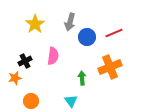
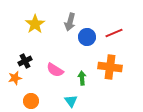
pink semicircle: moved 2 px right, 14 px down; rotated 114 degrees clockwise
orange cross: rotated 30 degrees clockwise
